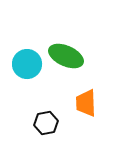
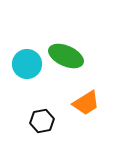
orange trapezoid: rotated 120 degrees counterclockwise
black hexagon: moved 4 px left, 2 px up
